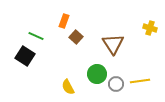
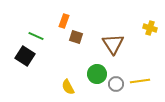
brown square: rotated 24 degrees counterclockwise
